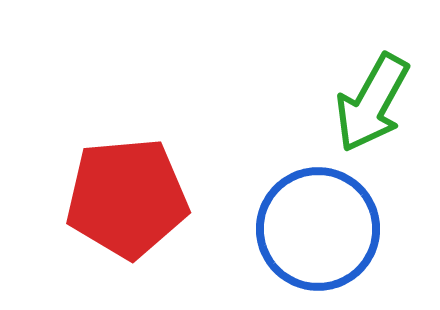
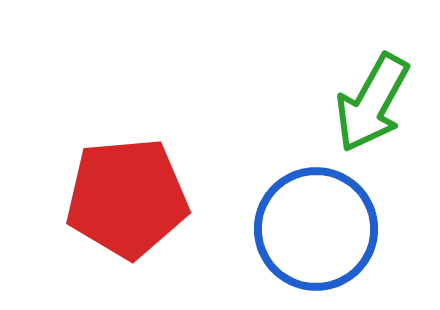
blue circle: moved 2 px left
